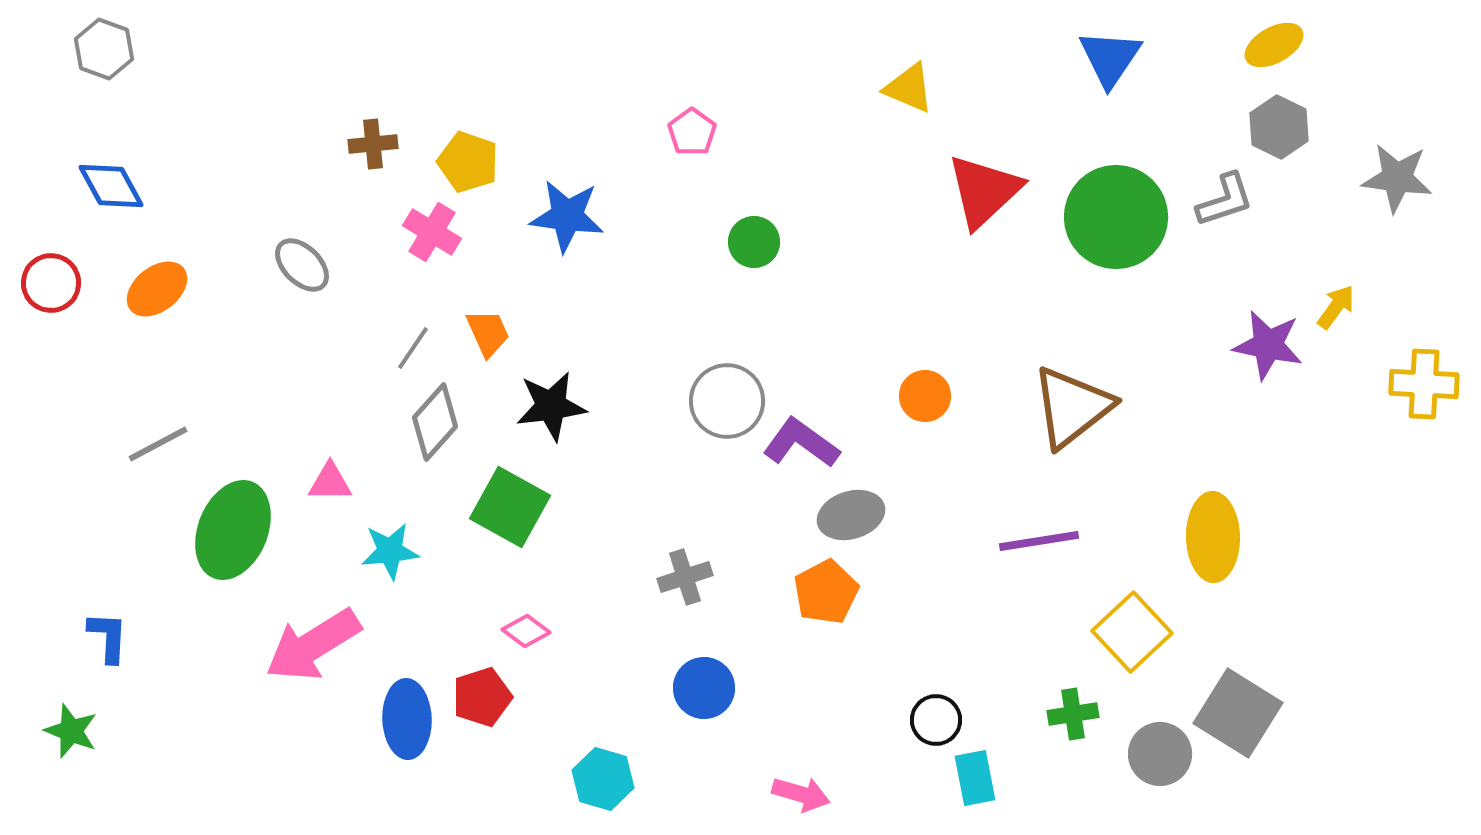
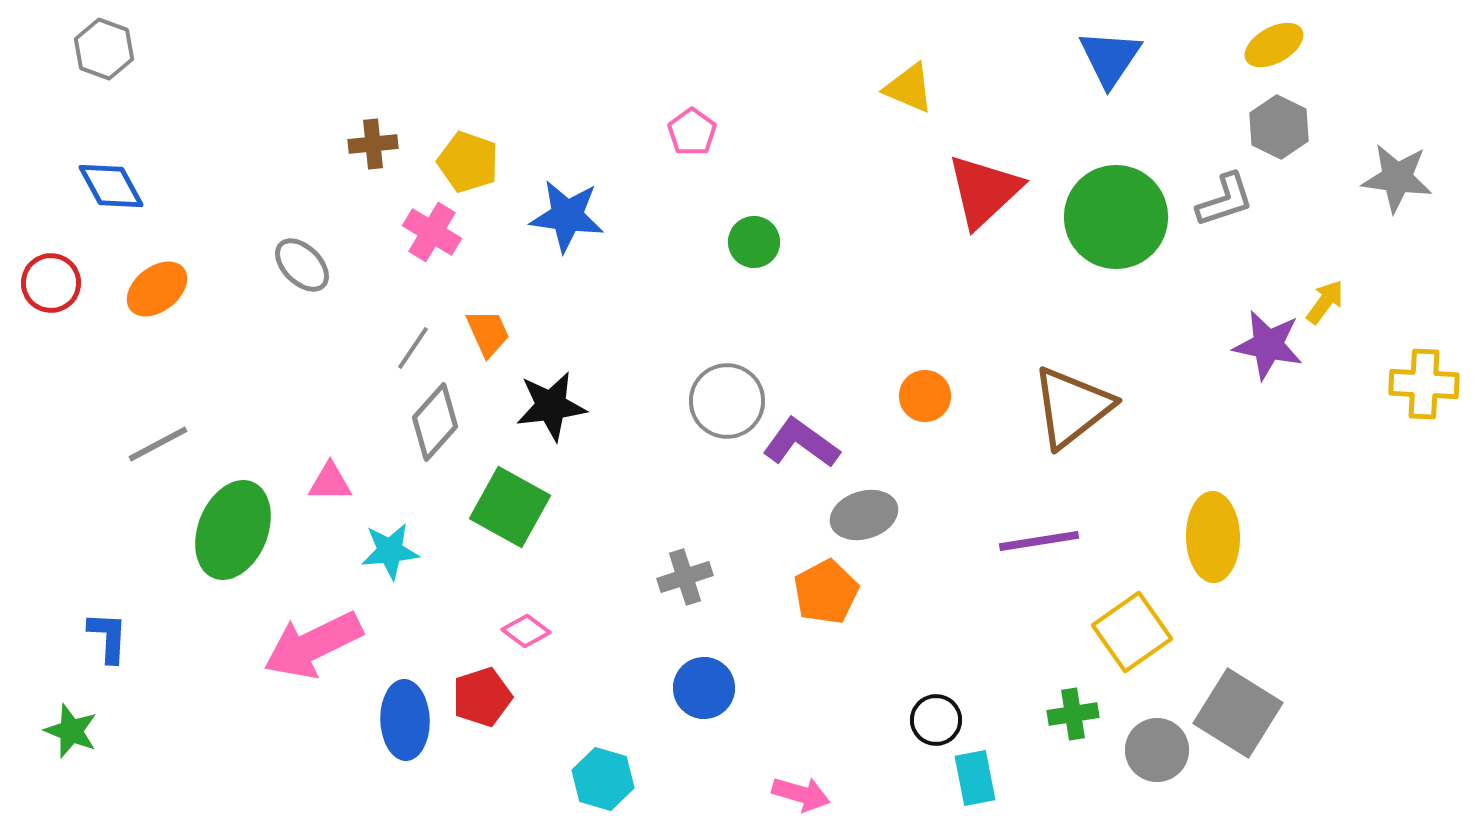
yellow arrow at (1336, 307): moved 11 px left, 5 px up
gray ellipse at (851, 515): moved 13 px right
yellow square at (1132, 632): rotated 8 degrees clockwise
pink arrow at (313, 645): rotated 6 degrees clockwise
blue ellipse at (407, 719): moved 2 px left, 1 px down
gray circle at (1160, 754): moved 3 px left, 4 px up
